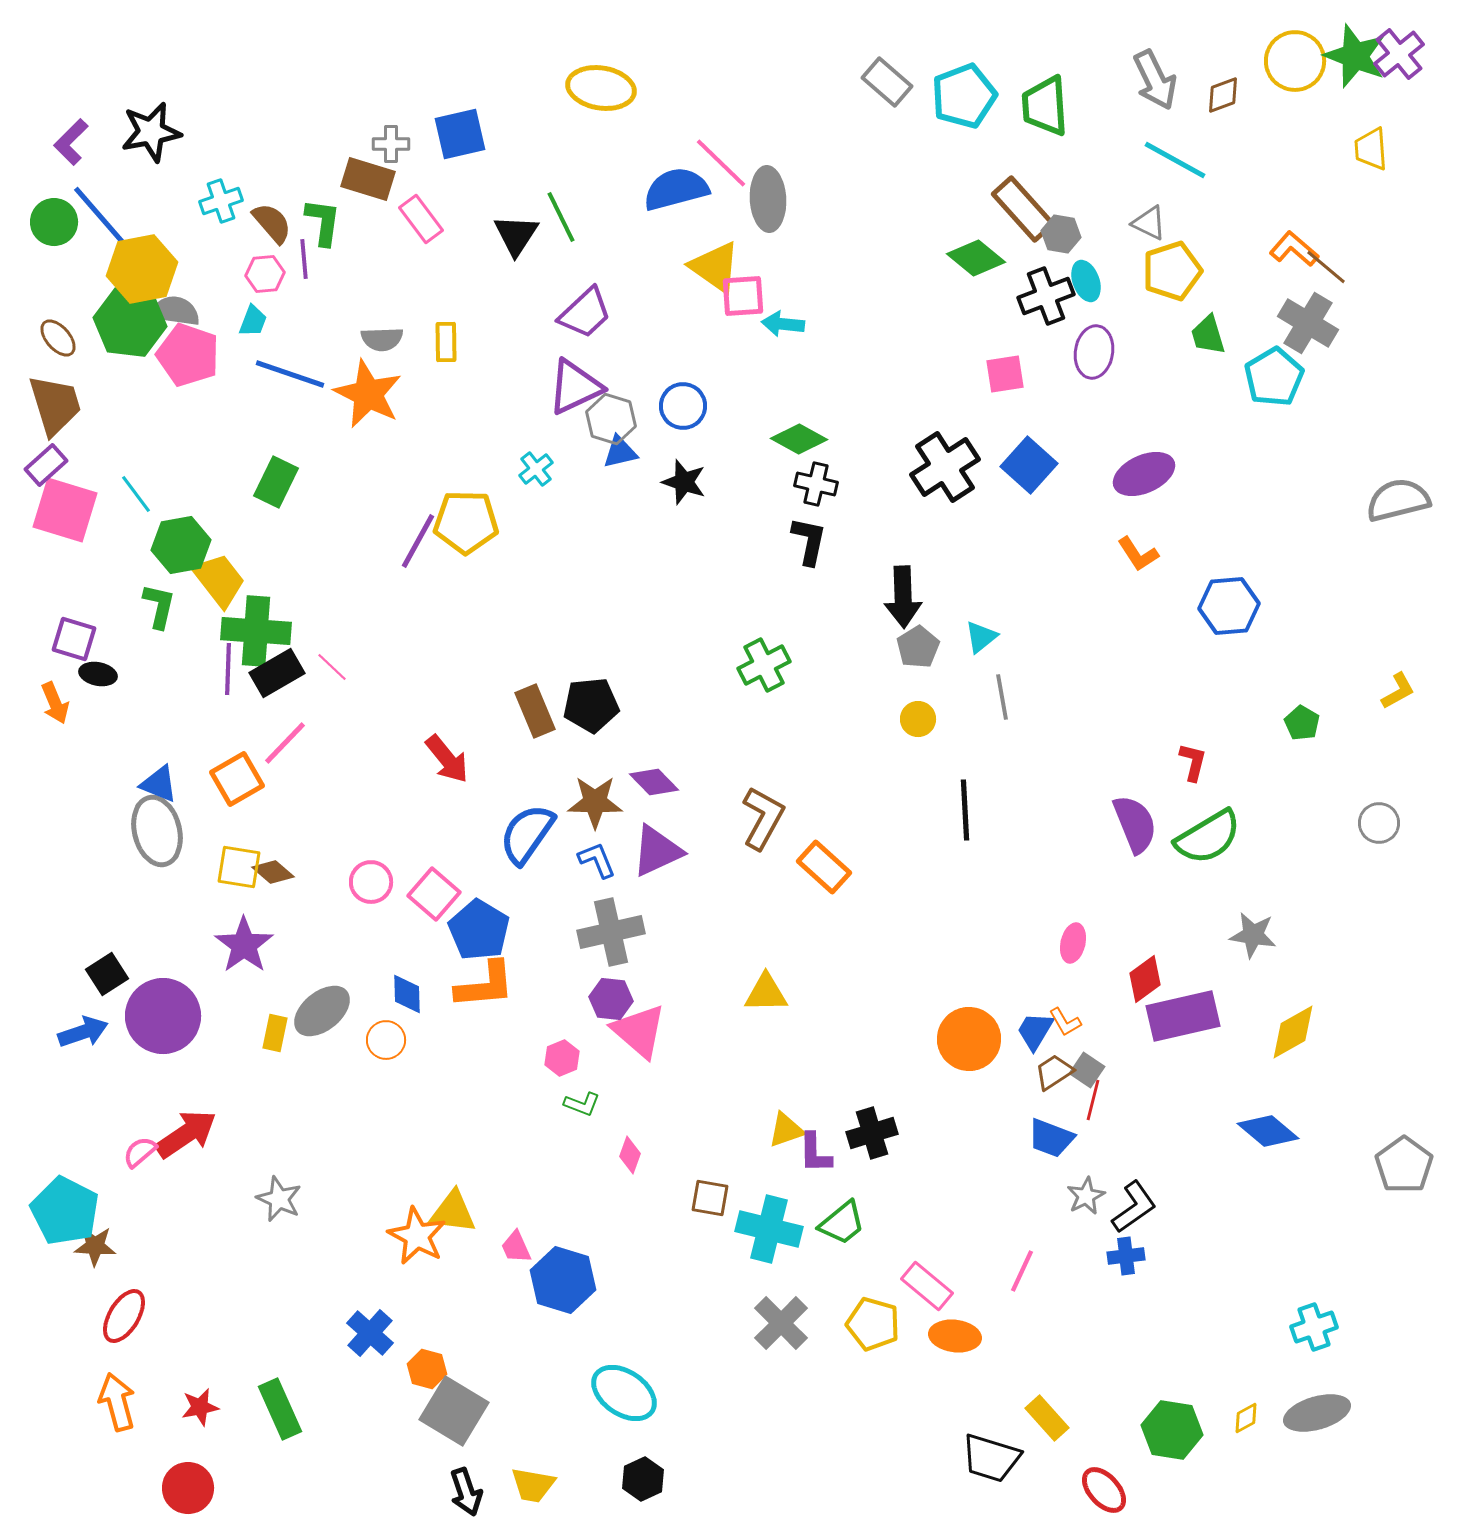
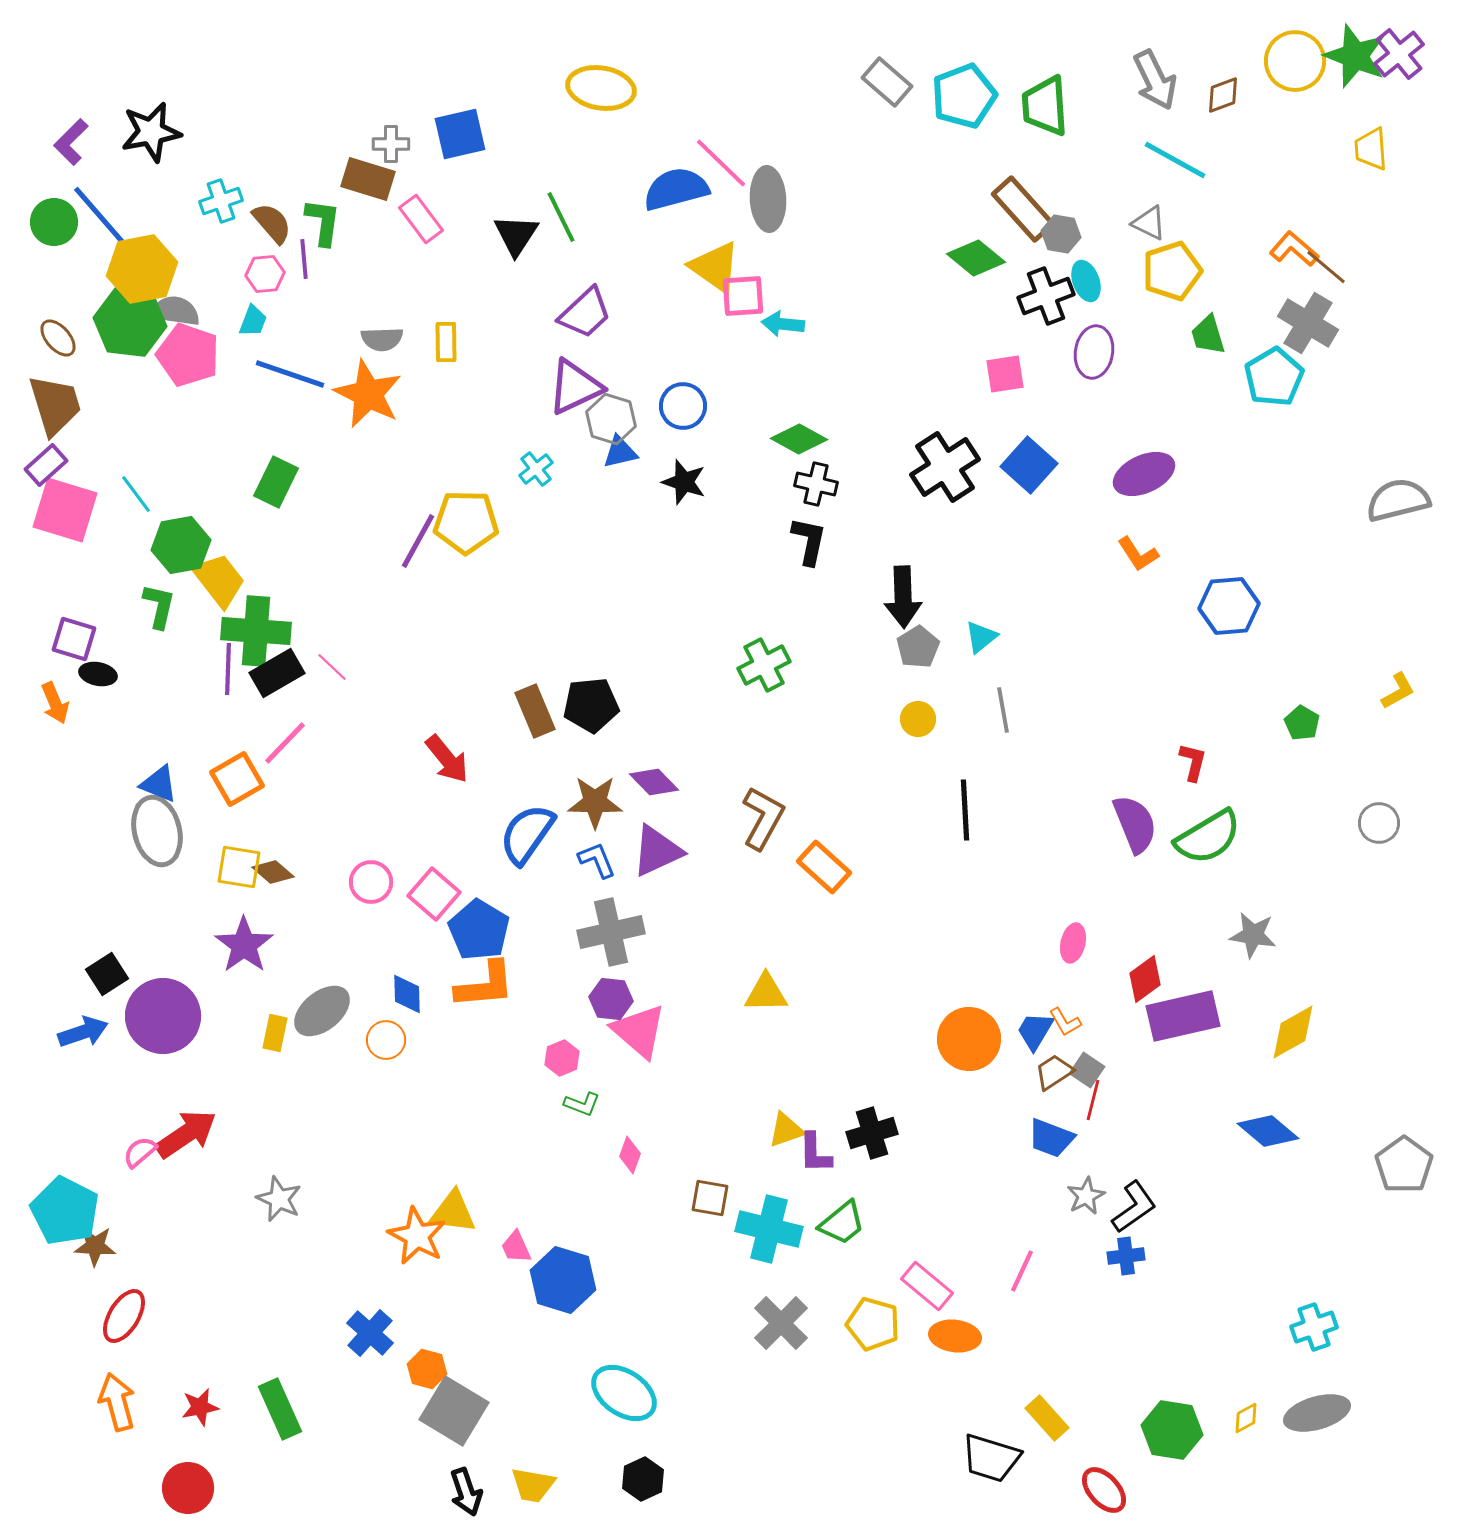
gray line at (1002, 697): moved 1 px right, 13 px down
